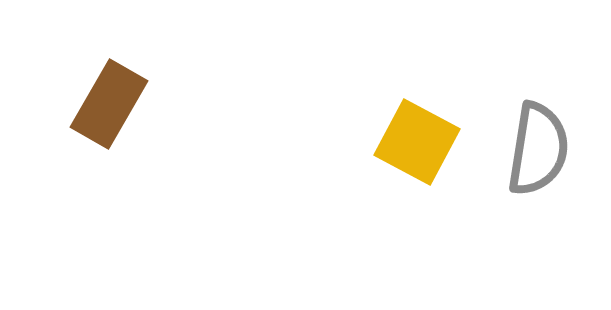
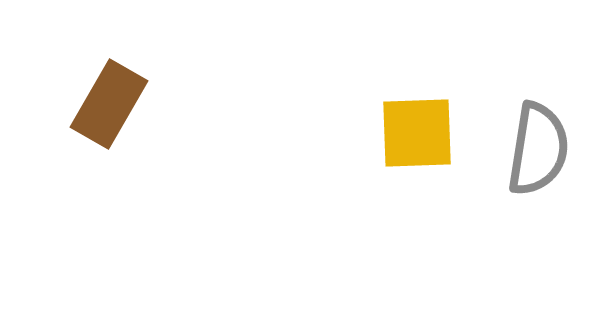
yellow square: moved 9 px up; rotated 30 degrees counterclockwise
